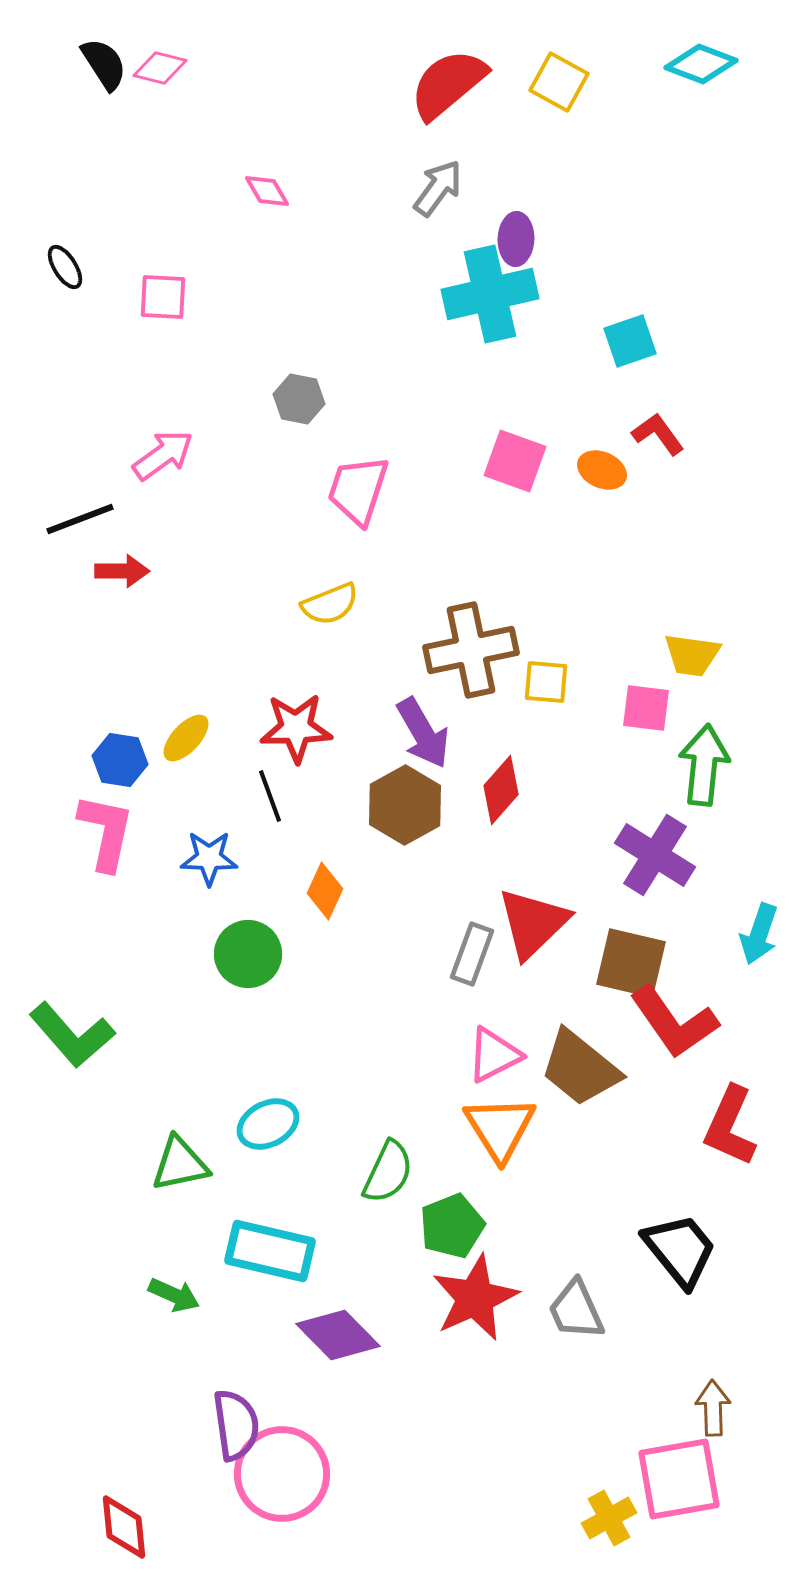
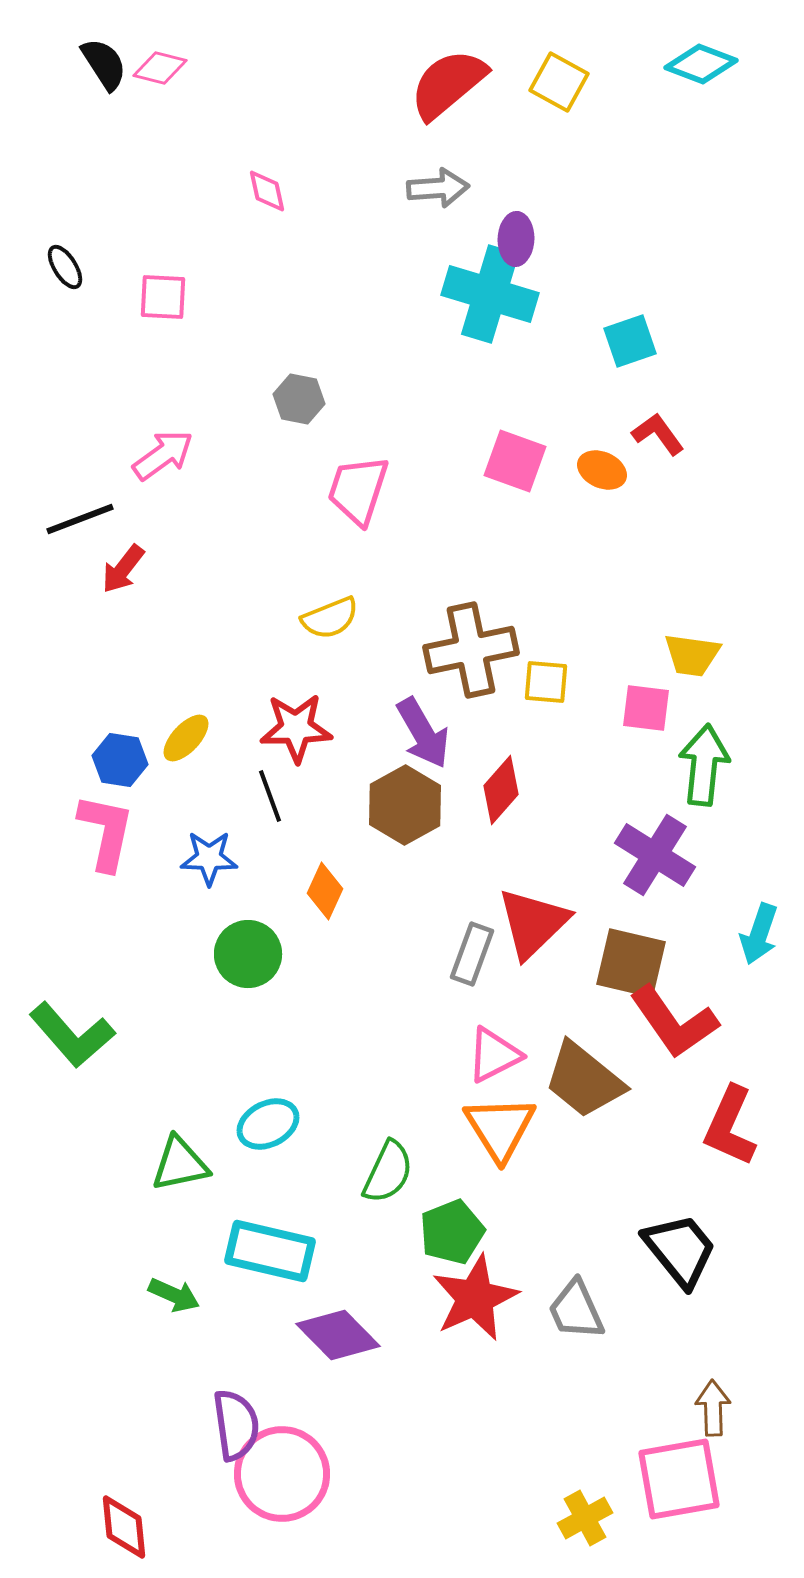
gray arrow at (438, 188): rotated 50 degrees clockwise
pink diamond at (267, 191): rotated 18 degrees clockwise
cyan cross at (490, 294): rotated 30 degrees clockwise
red arrow at (122, 571): moved 1 px right, 2 px up; rotated 128 degrees clockwise
yellow semicircle at (330, 604): moved 14 px down
brown trapezoid at (580, 1068): moved 4 px right, 12 px down
green pentagon at (452, 1226): moved 6 px down
yellow cross at (609, 1518): moved 24 px left
